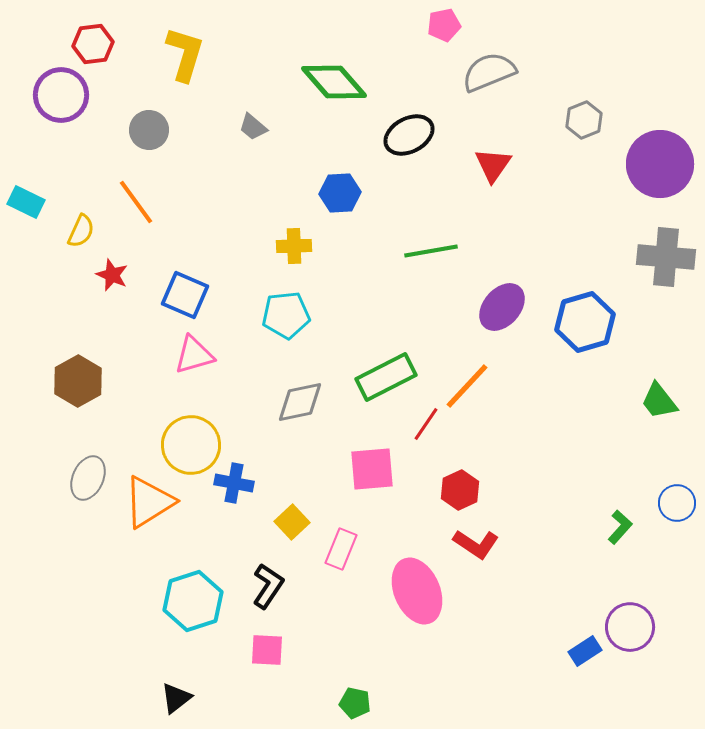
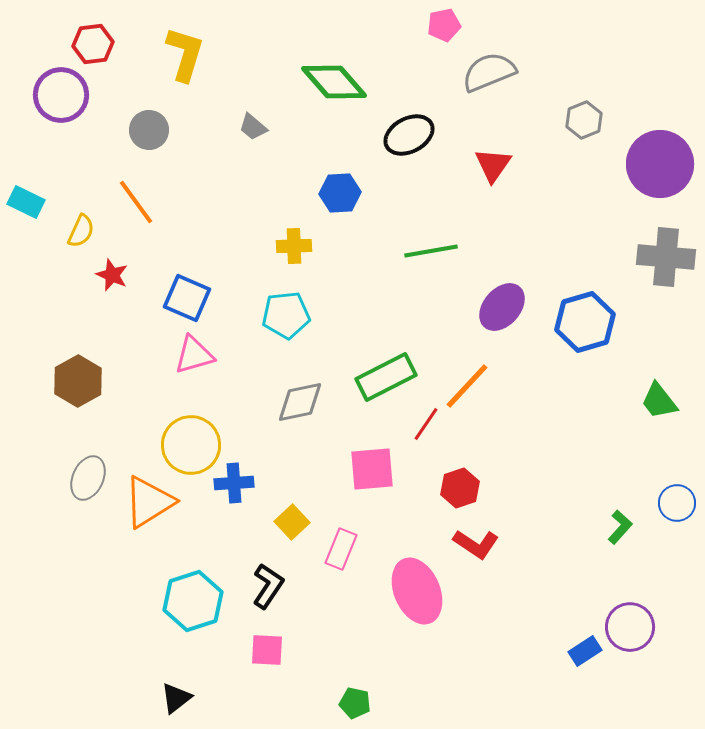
blue square at (185, 295): moved 2 px right, 3 px down
blue cross at (234, 483): rotated 15 degrees counterclockwise
red hexagon at (460, 490): moved 2 px up; rotated 6 degrees clockwise
